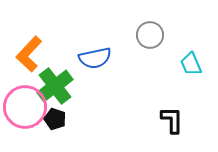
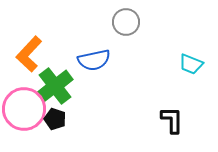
gray circle: moved 24 px left, 13 px up
blue semicircle: moved 1 px left, 2 px down
cyan trapezoid: rotated 45 degrees counterclockwise
pink circle: moved 1 px left, 2 px down
